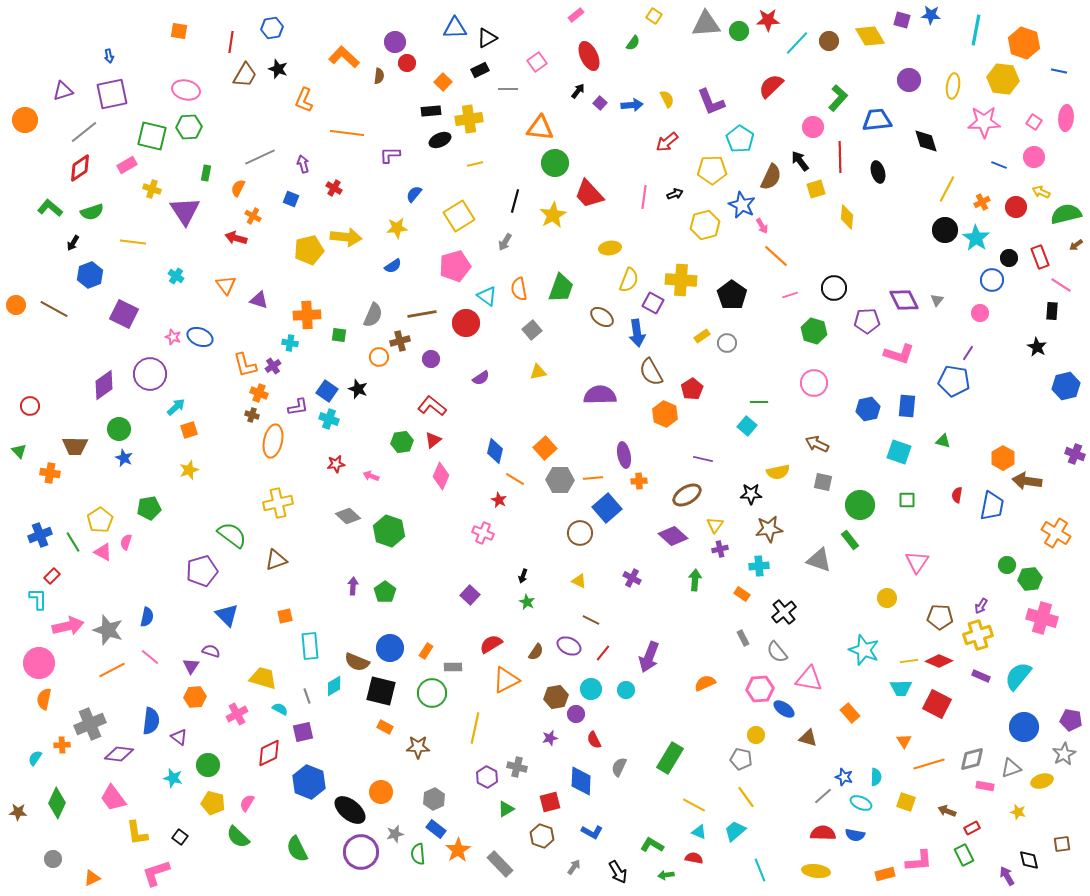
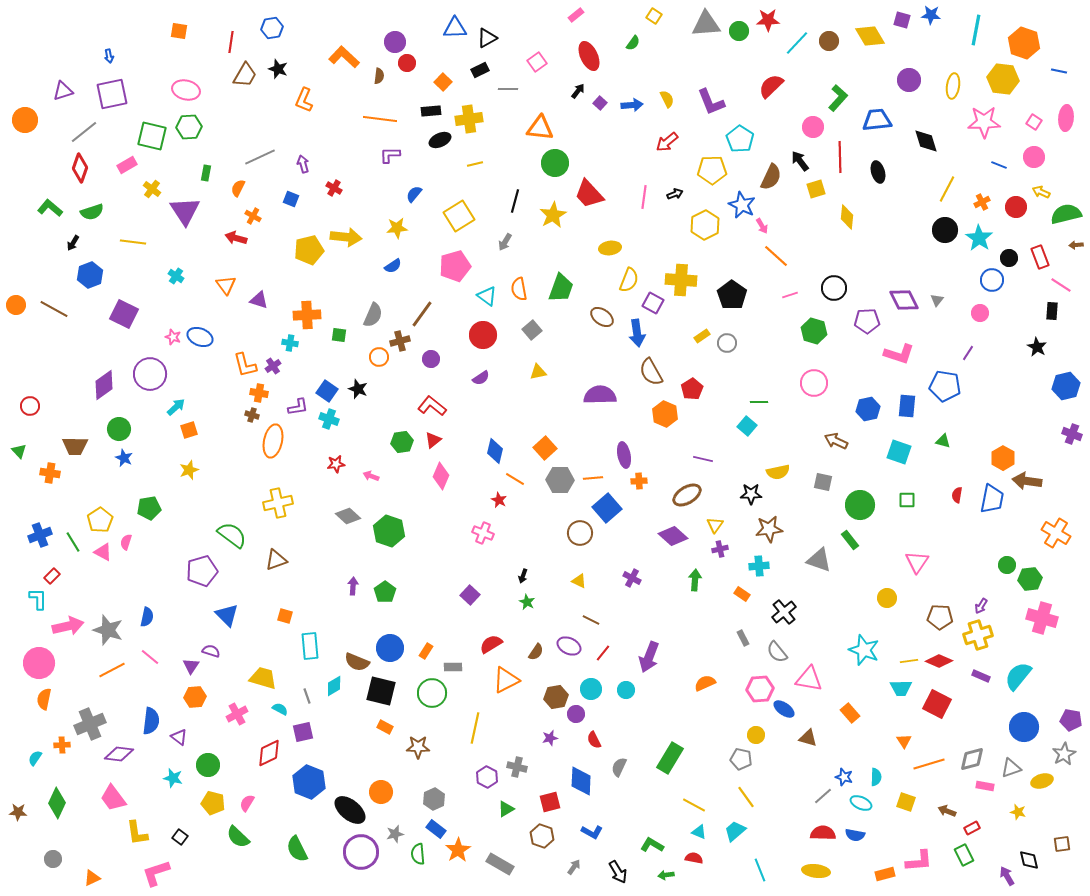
orange line at (347, 133): moved 33 px right, 14 px up
red diamond at (80, 168): rotated 36 degrees counterclockwise
yellow cross at (152, 189): rotated 18 degrees clockwise
yellow hexagon at (705, 225): rotated 12 degrees counterclockwise
cyan star at (976, 238): moved 3 px right
brown arrow at (1076, 245): rotated 32 degrees clockwise
brown line at (422, 314): rotated 44 degrees counterclockwise
red circle at (466, 323): moved 17 px right, 12 px down
blue pentagon at (954, 381): moved 9 px left, 5 px down
orange cross at (259, 393): rotated 12 degrees counterclockwise
brown arrow at (817, 444): moved 19 px right, 3 px up
purple cross at (1075, 454): moved 3 px left, 20 px up
blue trapezoid at (992, 506): moved 7 px up
orange square at (285, 616): rotated 28 degrees clockwise
gray rectangle at (500, 864): rotated 16 degrees counterclockwise
